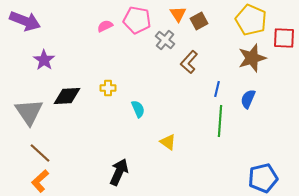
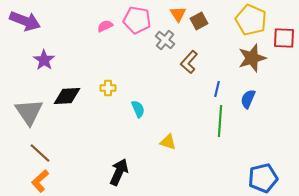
yellow triangle: rotated 18 degrees counterclockwise
